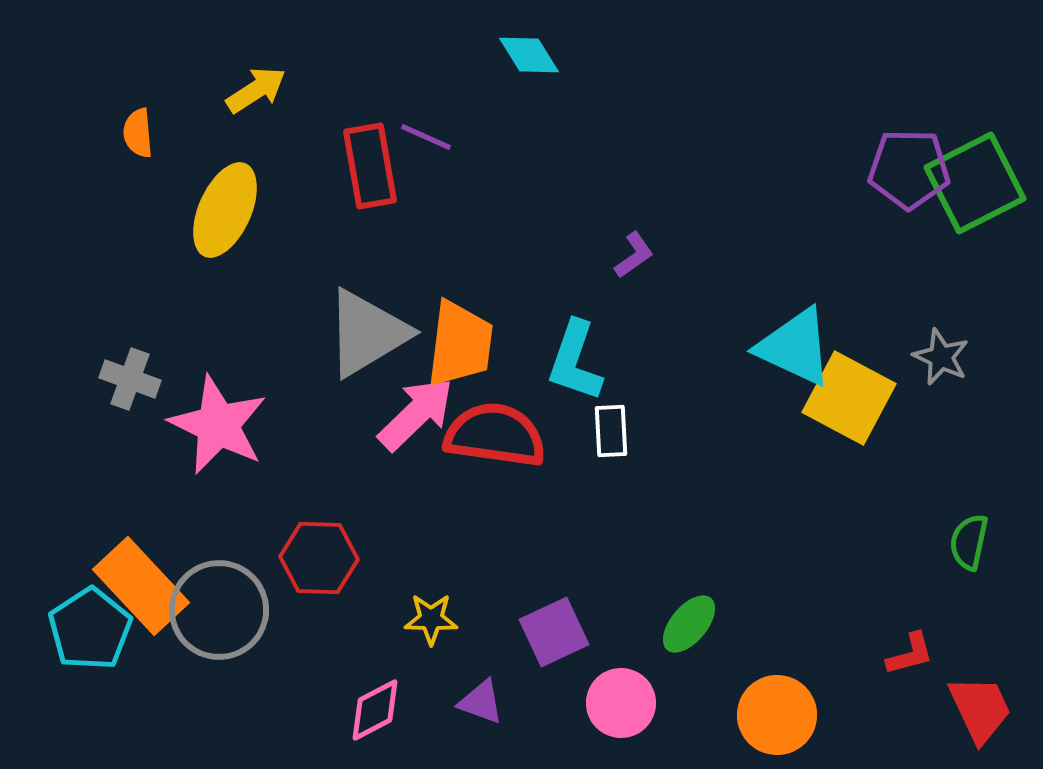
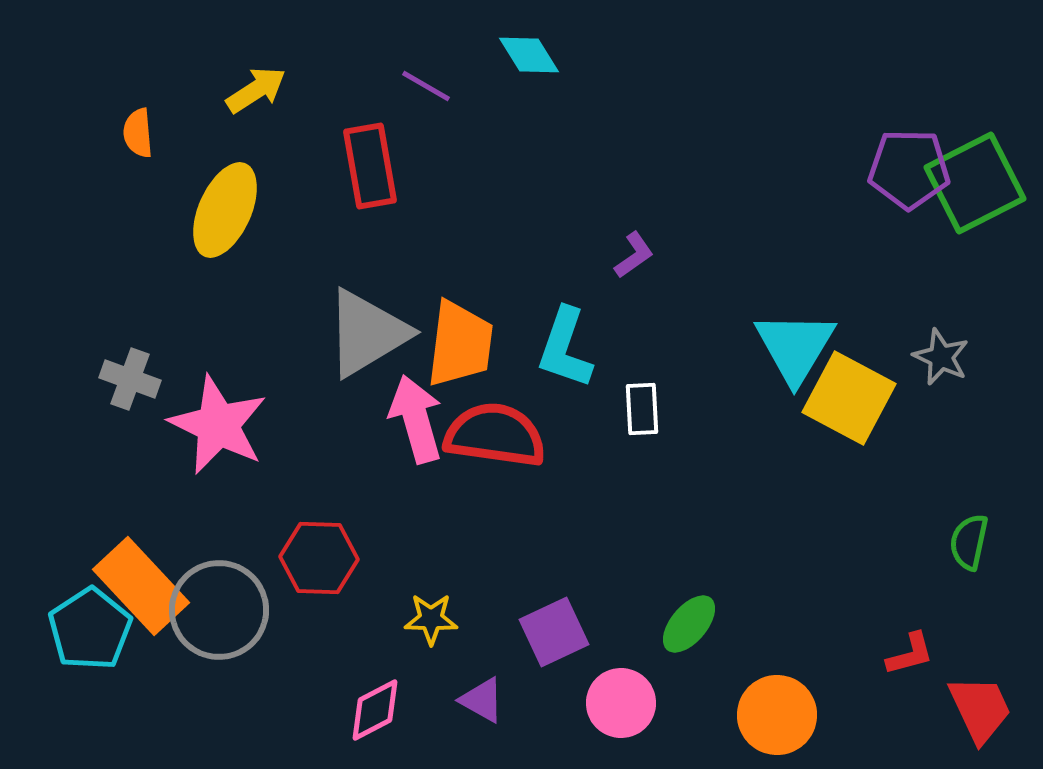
purple line: moved 51 px up; rotated 6 degrees clockwise
cyan triangle: rotated 36 degrees clockwise
cyan L-shape: moved 10 px left, 13 px up
pink arrow: moved 5 px down; rotated 62 degrees counterclockwise
white rectangle: moved 31 px right, 22 px up
purple triangle: moved 1 px right, 2 px up; rotated 9 degrees clockwise
